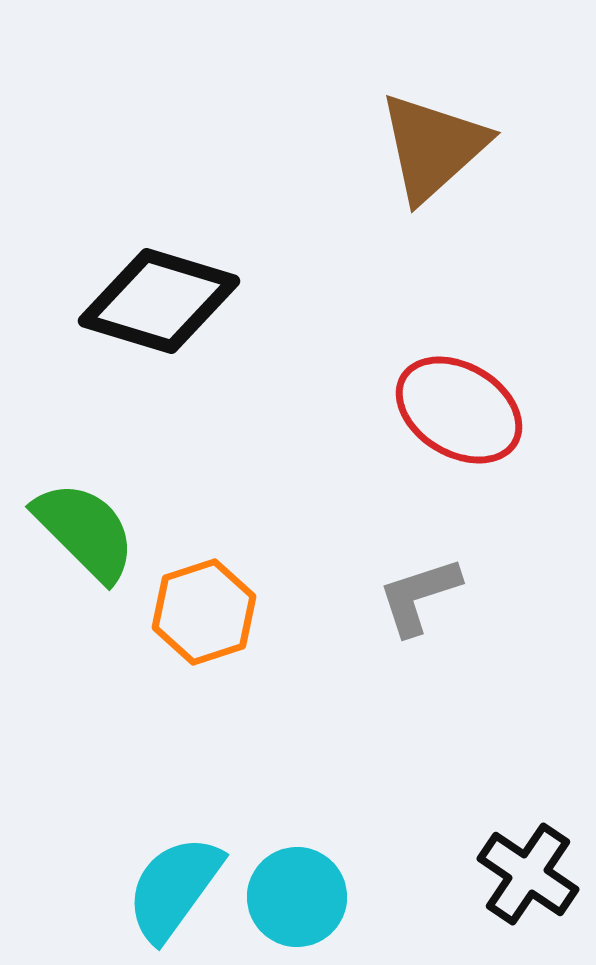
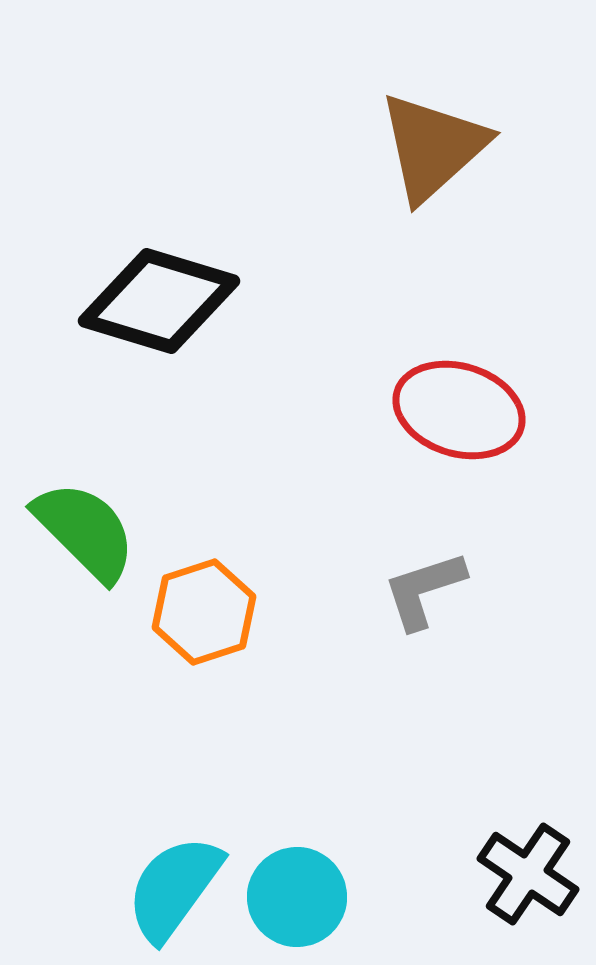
red ellipse: rotated 14 degrees counterclockwise
gray L-shape: moved 5 px right, 6 px up
